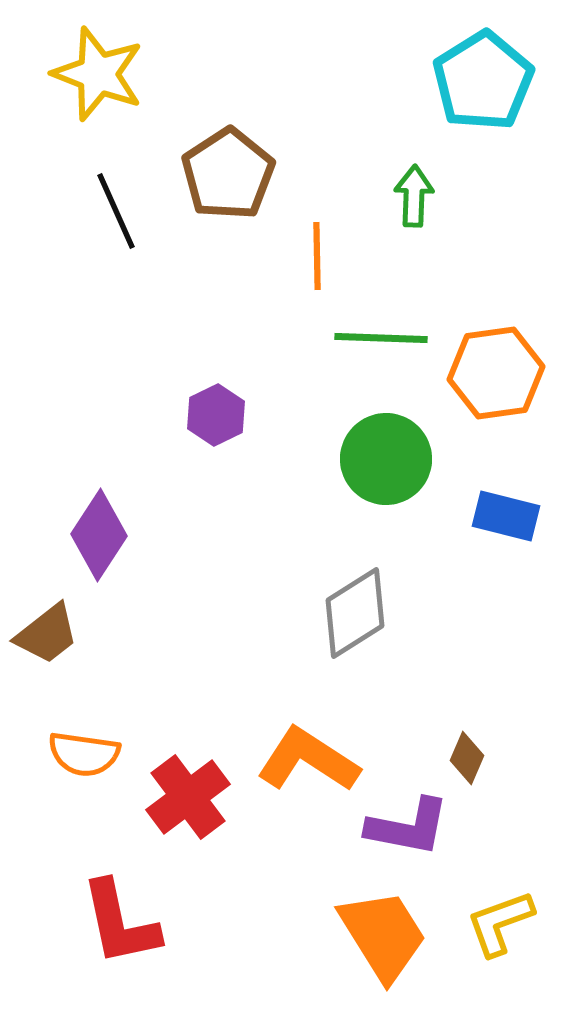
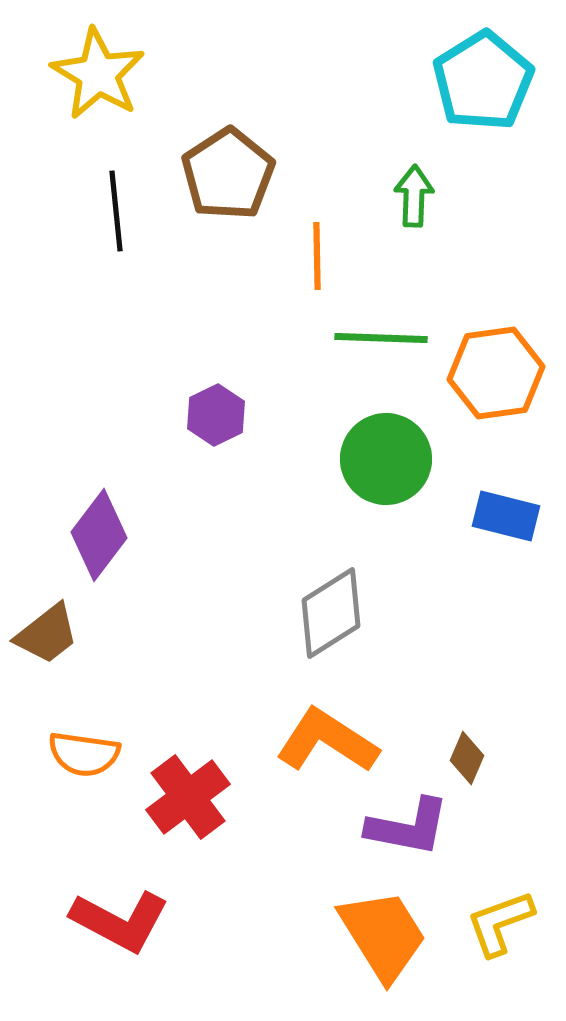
yellow star: rotated 10 degrees clockwise
black line: rotated 18 degrees clockwise
purple diamond: rotated 4 degrees clockwise
gray diamond: moved 24 px left
orange L-shape: moved 19 px right, 19 px up
red L-shape: moved 2 px up; rotated 50 degrees counterclockwise
